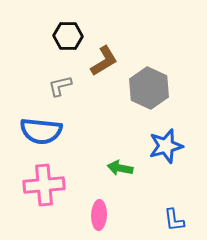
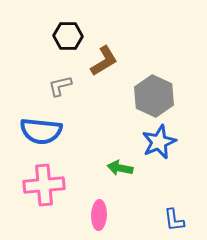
gray hexagon: moved 5 px right, 8 px down
blue star: moved 7 px left, 4 px up; rotated 8 degrees counterclockwise
